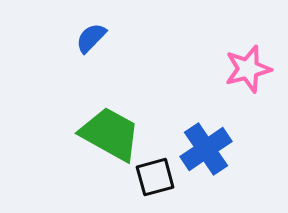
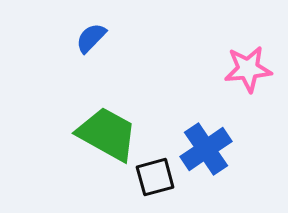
pink star: rotated 9 degrees clockwise
green trapezoid: moved 3 px left
